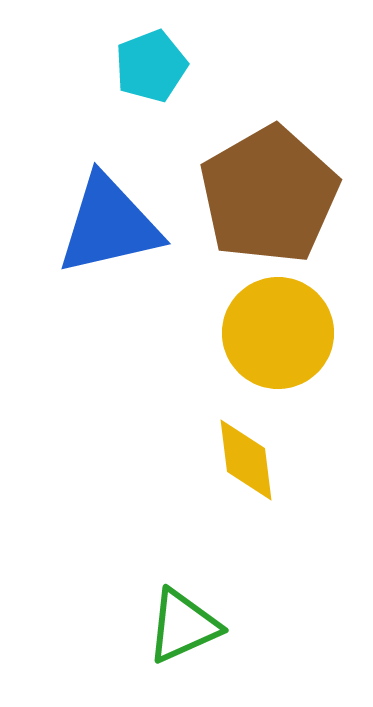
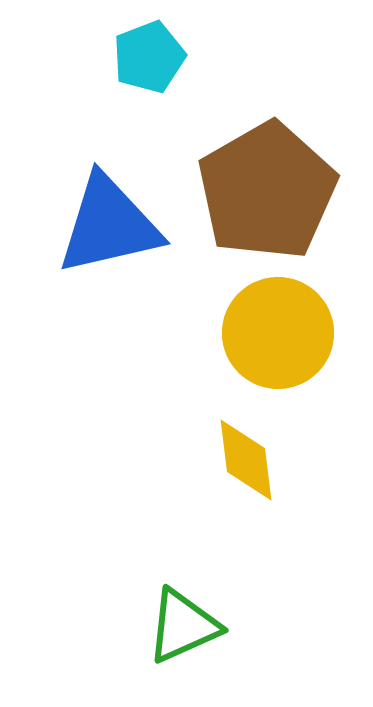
cyan pentagon: moved 2 px left, 9 px up
brown pentagon: moved 2 px left, 4 px up
